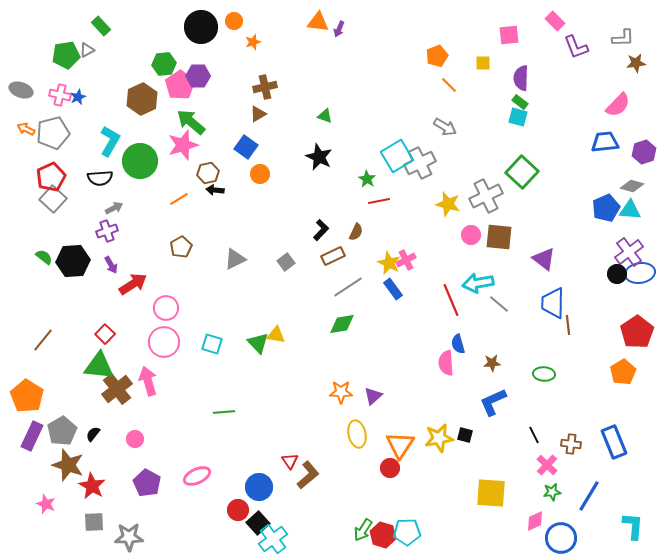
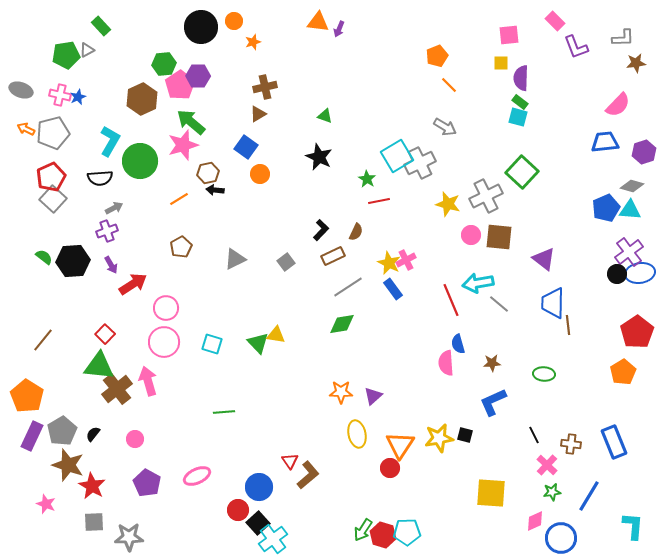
yellow square at (483, 63): moved 18 px right
